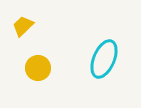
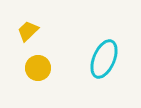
yellow trapezoid: moved 5 px right, 5 px down
